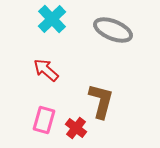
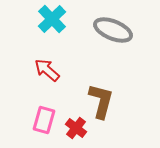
red arrow: moved 1 px right
